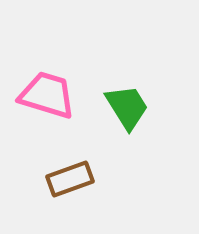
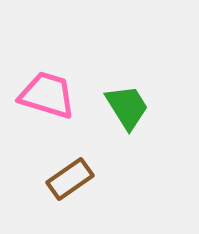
brown rectangle: rotated 15 degrees counterclockwise
